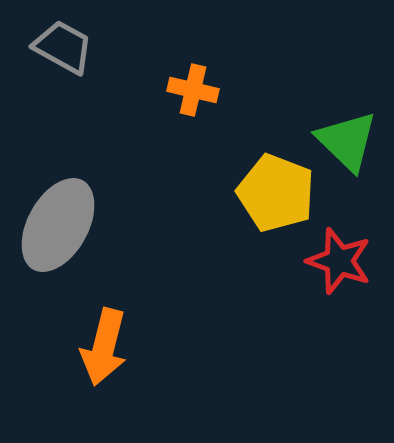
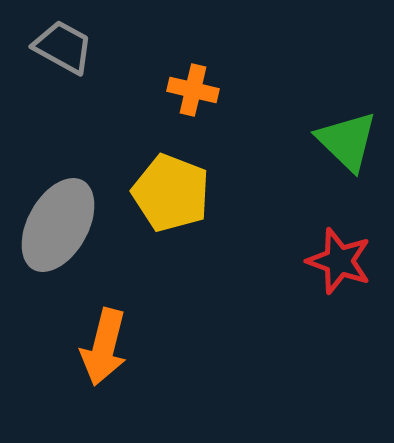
yellow pentagon: moved 105 px left
